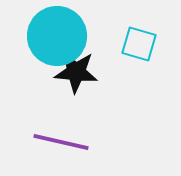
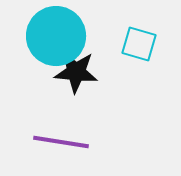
cyan circle: moved 1 px left
purple line: rotated 4 degrees counterclockwise
